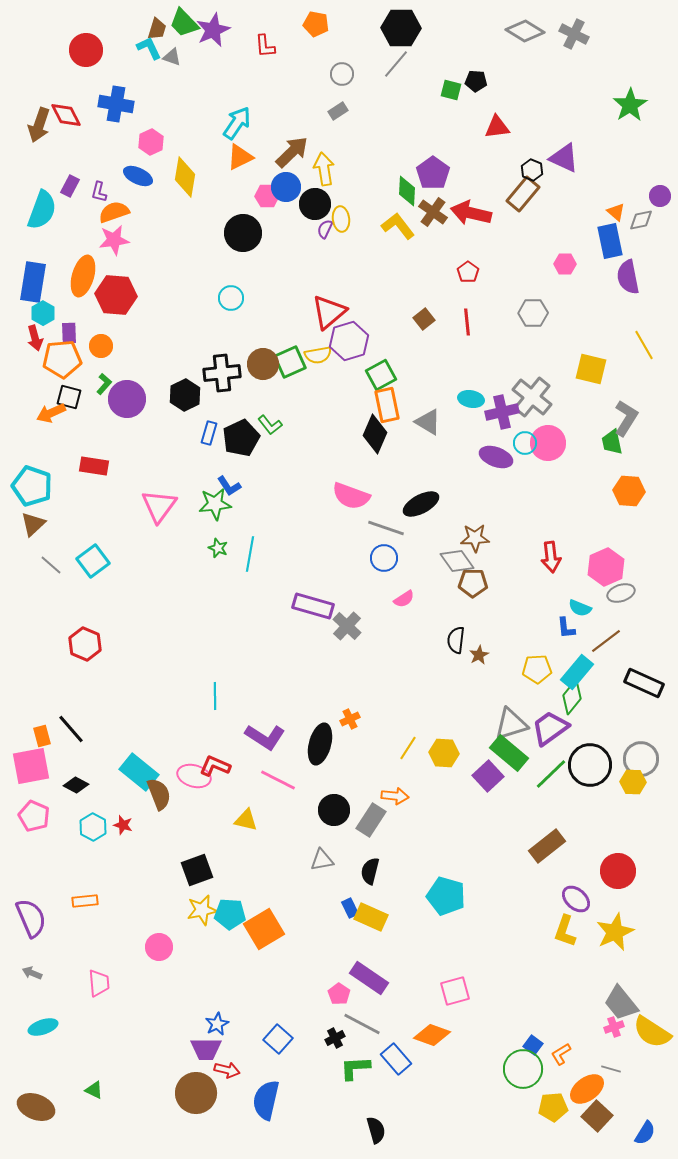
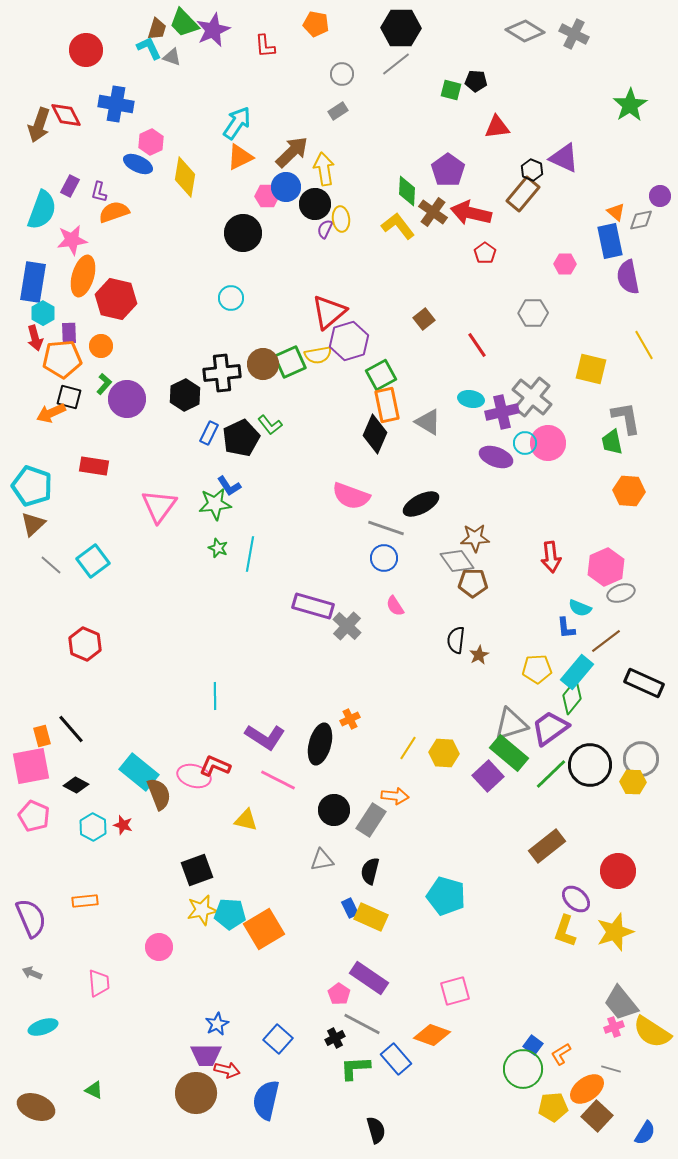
gray line at (396, 64): rotated 12 degrees clockwise
purple pentagon at (433, 173): moved 15 px right, 3 px up
blue ellipse at (138, 176): moved 12 px up
pink star at (114, 240): moved 42 px left
red pentagon at (468, 272): moved 17 px right, 19 px up
red hexagon at (116, 295): moved 4 px down; rotated 9 degrees clockwise
red line at (467, 322): moved 10 px right, 23 px down; rotated 28 degrees counterclockwise
gray L-shape at (626, 418): rotated 42 degrees counterclockwise
blue rectangle at (209, 433): rotated 10 degrees clockwise
pink semicircle at (404, 599): moved 9 px left, 7 px down; rotated 90 degrees clockwise
yellow star at (615, 932): rotated 6 degrees clockwise
purple trapezoid at (206, 1049): moved 6 px down
